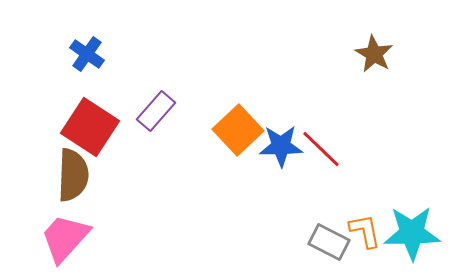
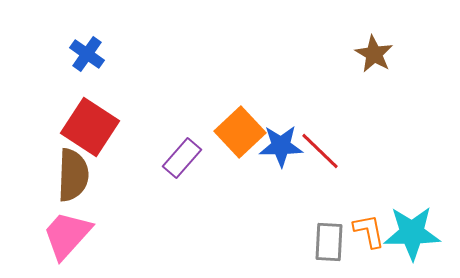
purple rectangle: moved 26 px right, 47 px down
orange square: moved 2 px right, 2 px down
red line: moved 1 px left, 2 px down
orange L-shape: moved 4 px right
pink trapezoid: moved 2 px right, 3 px up
gray rectangle: rotated 66 degrees clockwise
